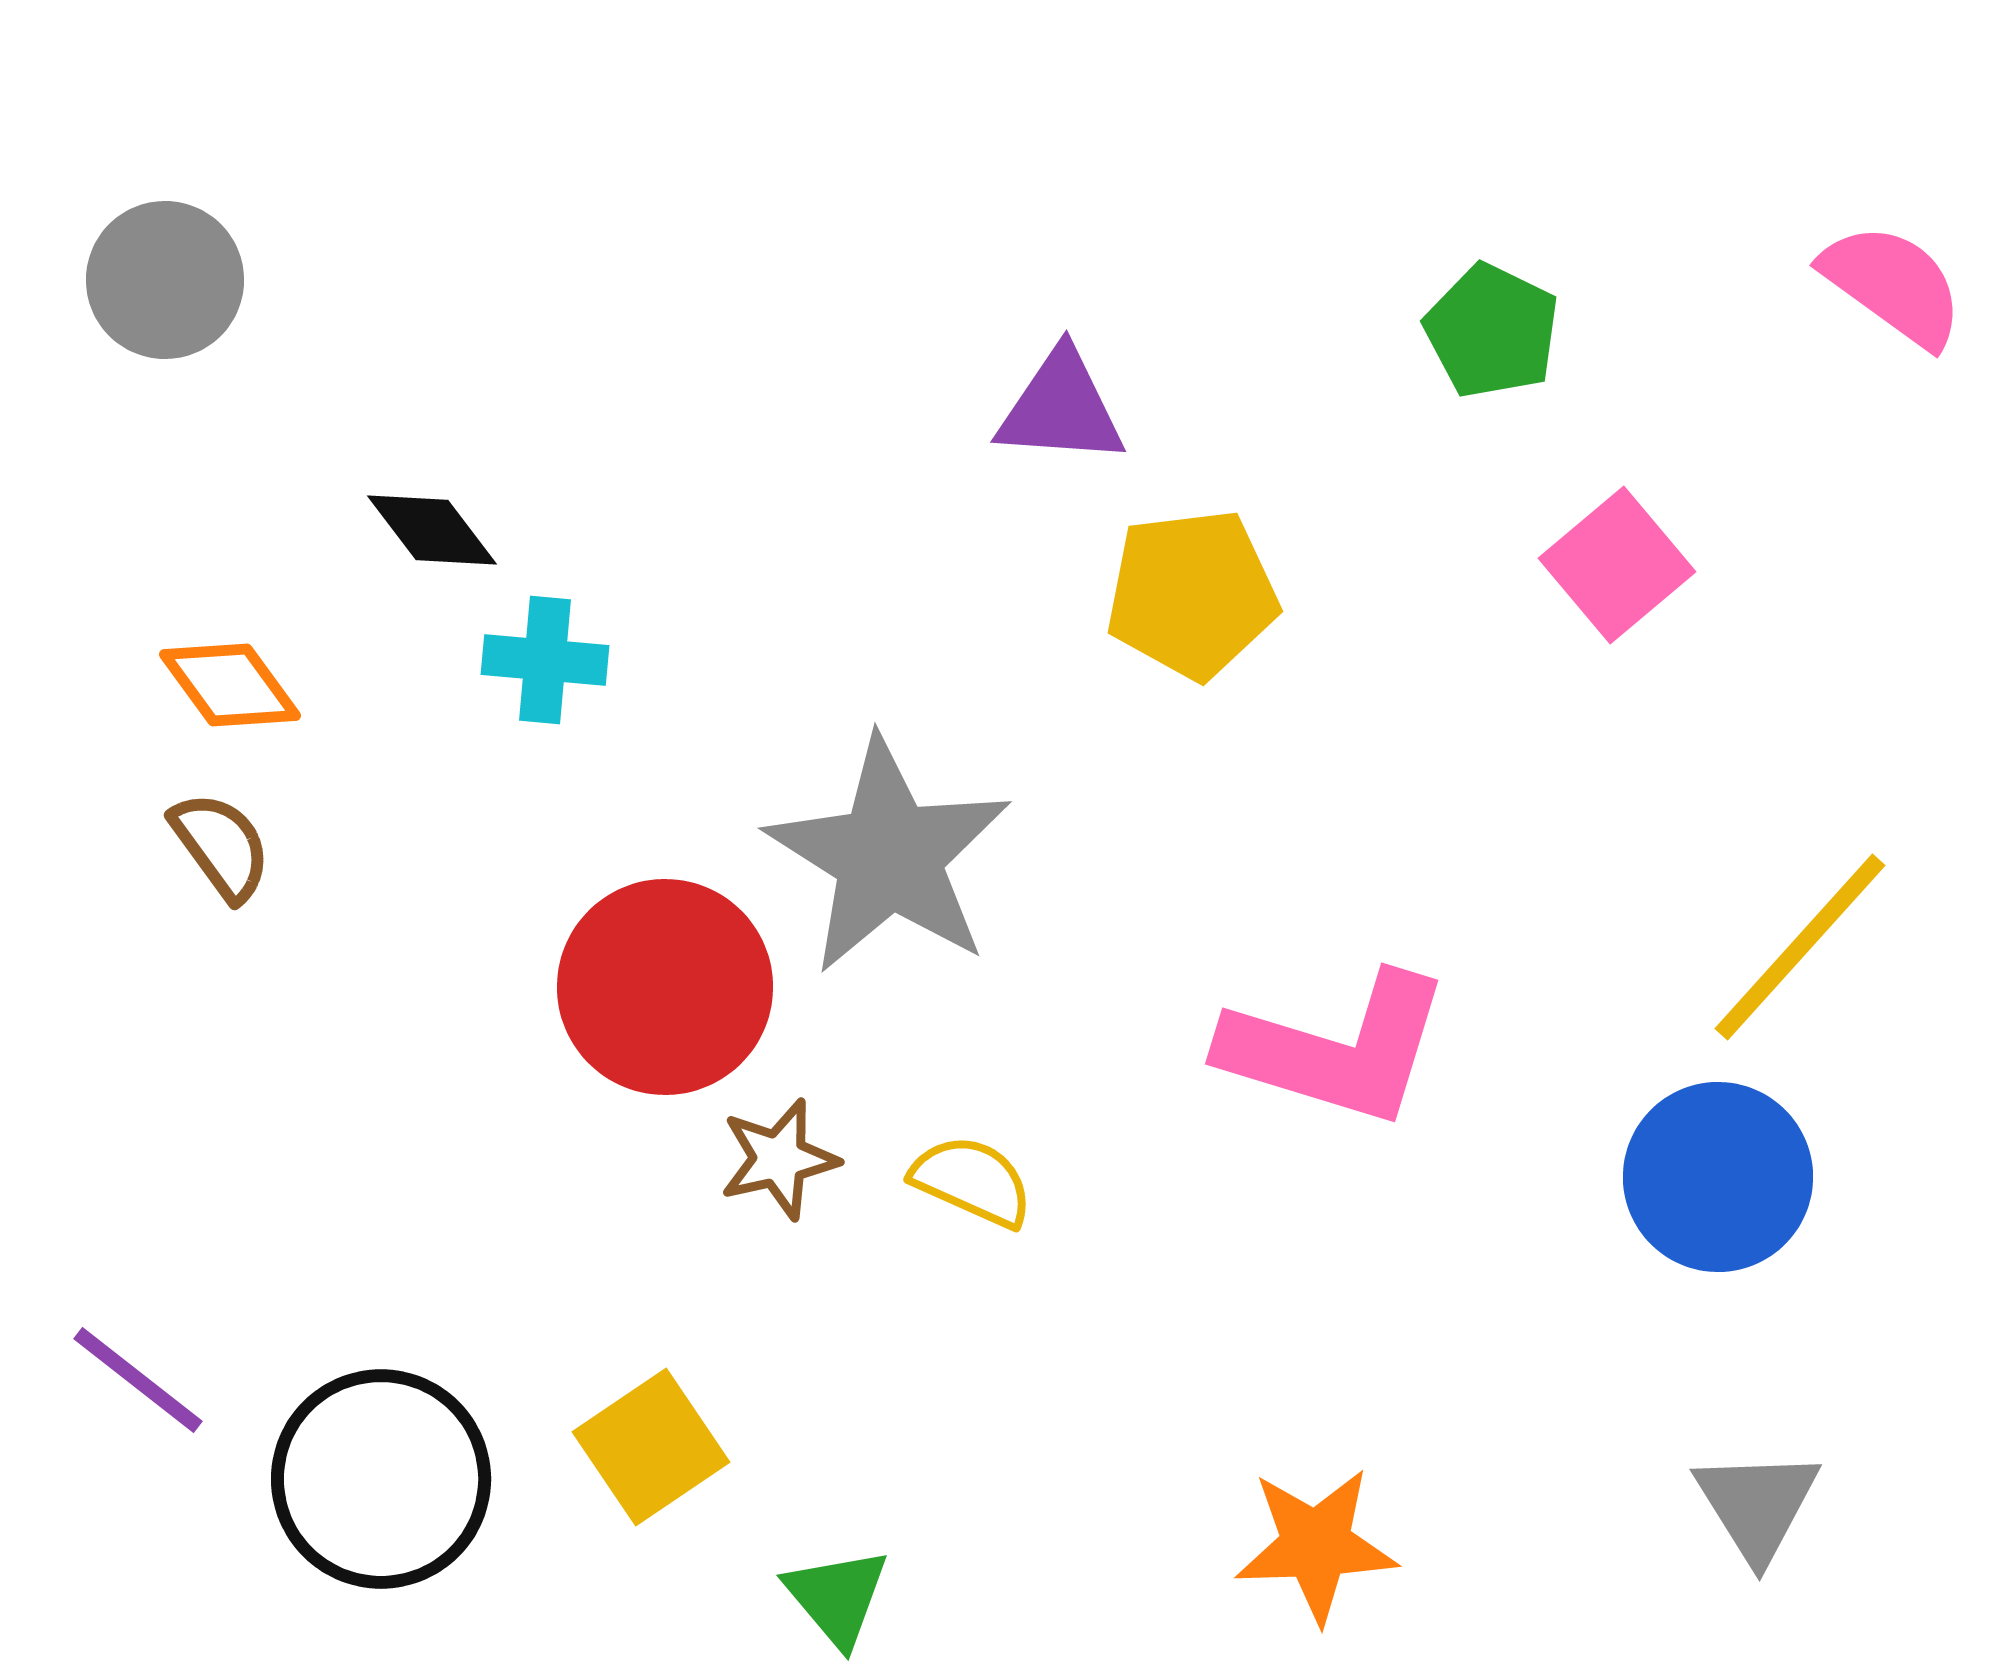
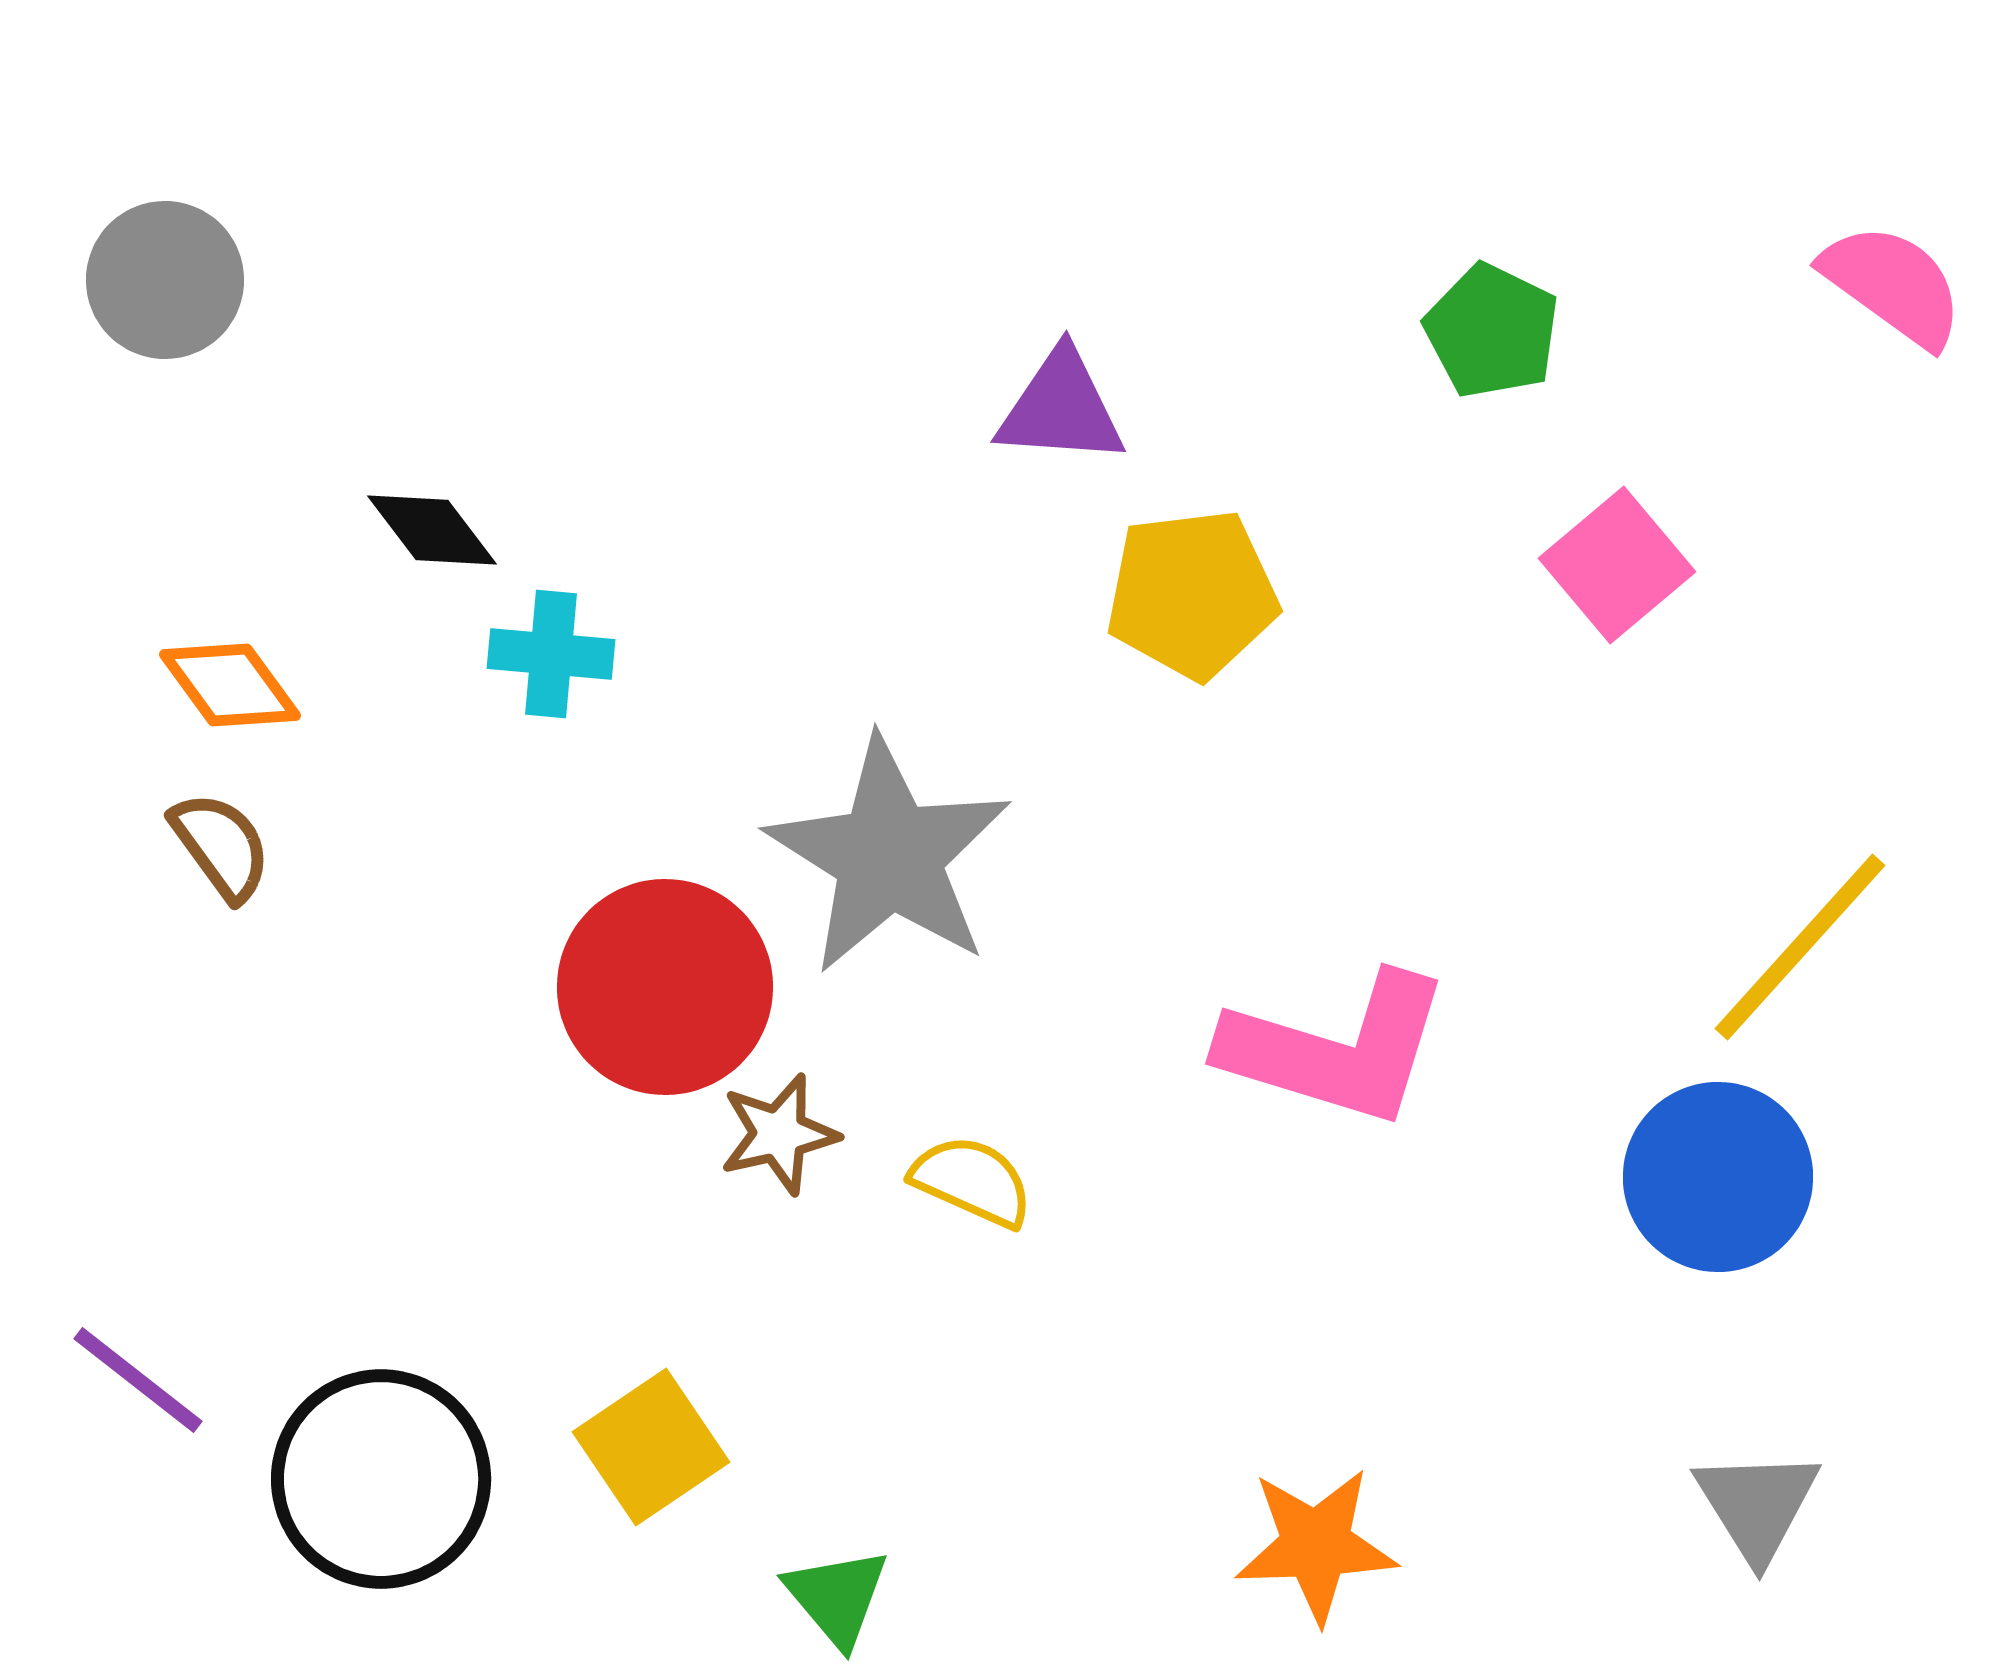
cyan cross: moved 6 px right, 6 px up
brown star: moved 25 px up
